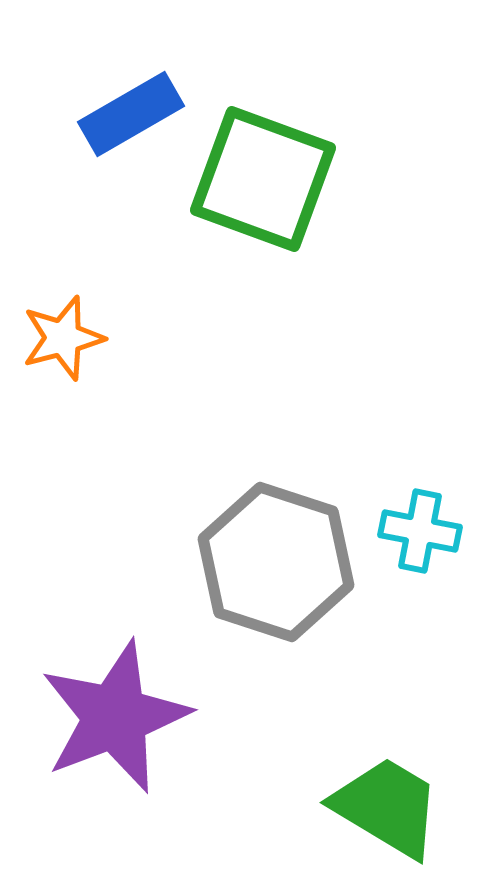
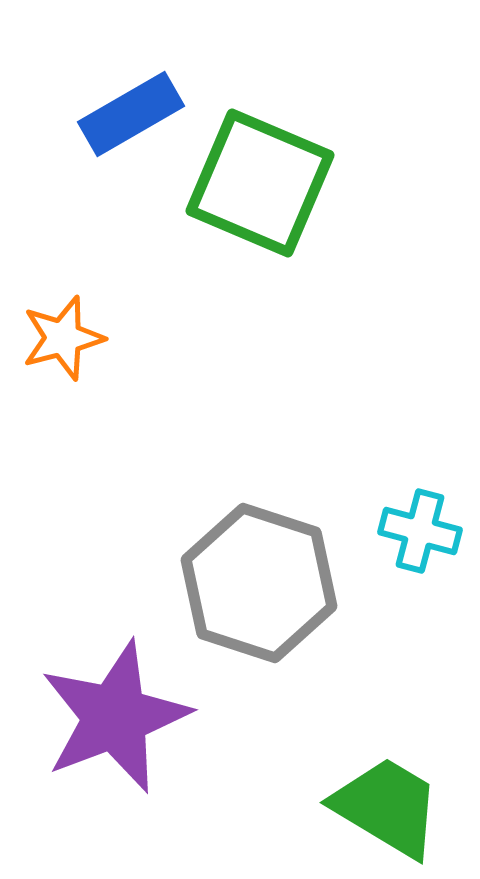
green square: moved 3 px left, 4 px down; rotated 3 degrees clockwise
cyan cross: rotated 4 degrees clockwise
gray hexagon: moved 17 px left, 21 px down
